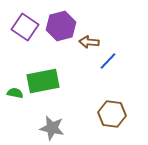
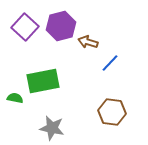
purple square: rotated 8 degrees clockwise
brown arrow: moved 1 px left; rotated 12 degrees clockwise
blue line: moved 2 px right, 2 px down
green semicircle: moved 5 px down
brown hexagon: moved 2 px up
